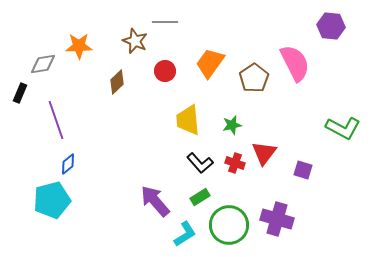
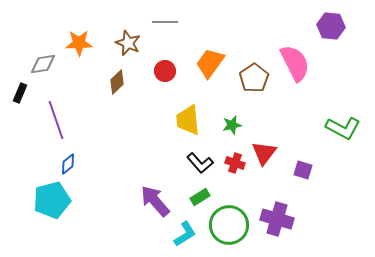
brown star: moved 7 px left, 2 px down
orange star: moved 3 px up
